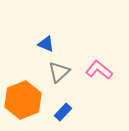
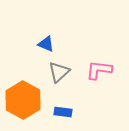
pink L-shape: rotated 32 degrees counterclockwise
orange hexagon: rotated 9 degrees counterclockwise
blue rectangle: rotated 54 degrees clockwise
